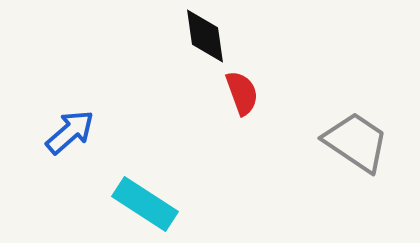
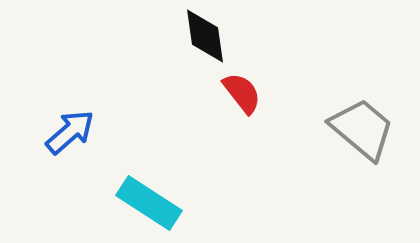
red semicircle: rotated 18 degrees counterclockwise
gray trapezoid: moved 6 px right, 13 px up; rotated 6 degrees clockwise
cyan rectangle: moved 4 px right, 1 px up
